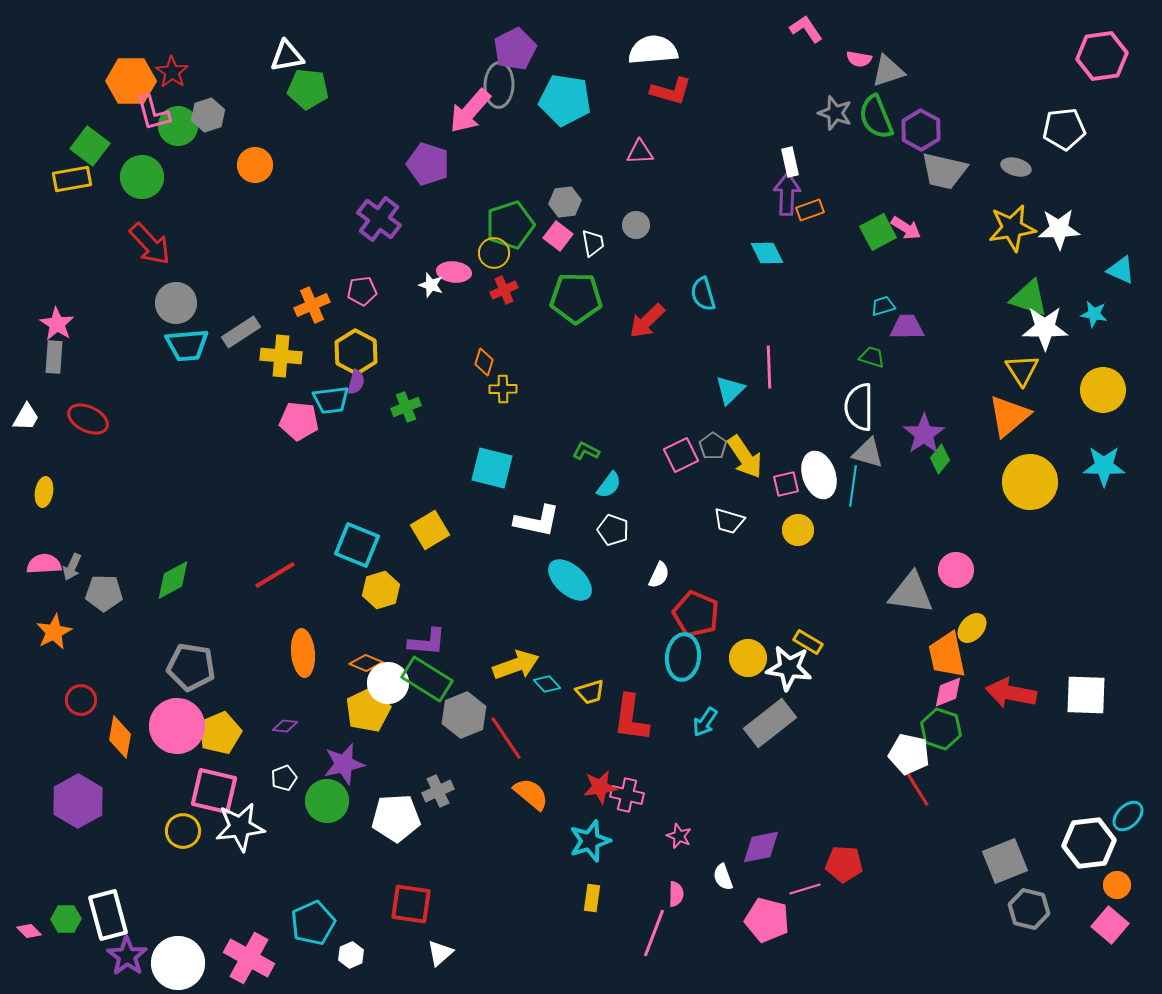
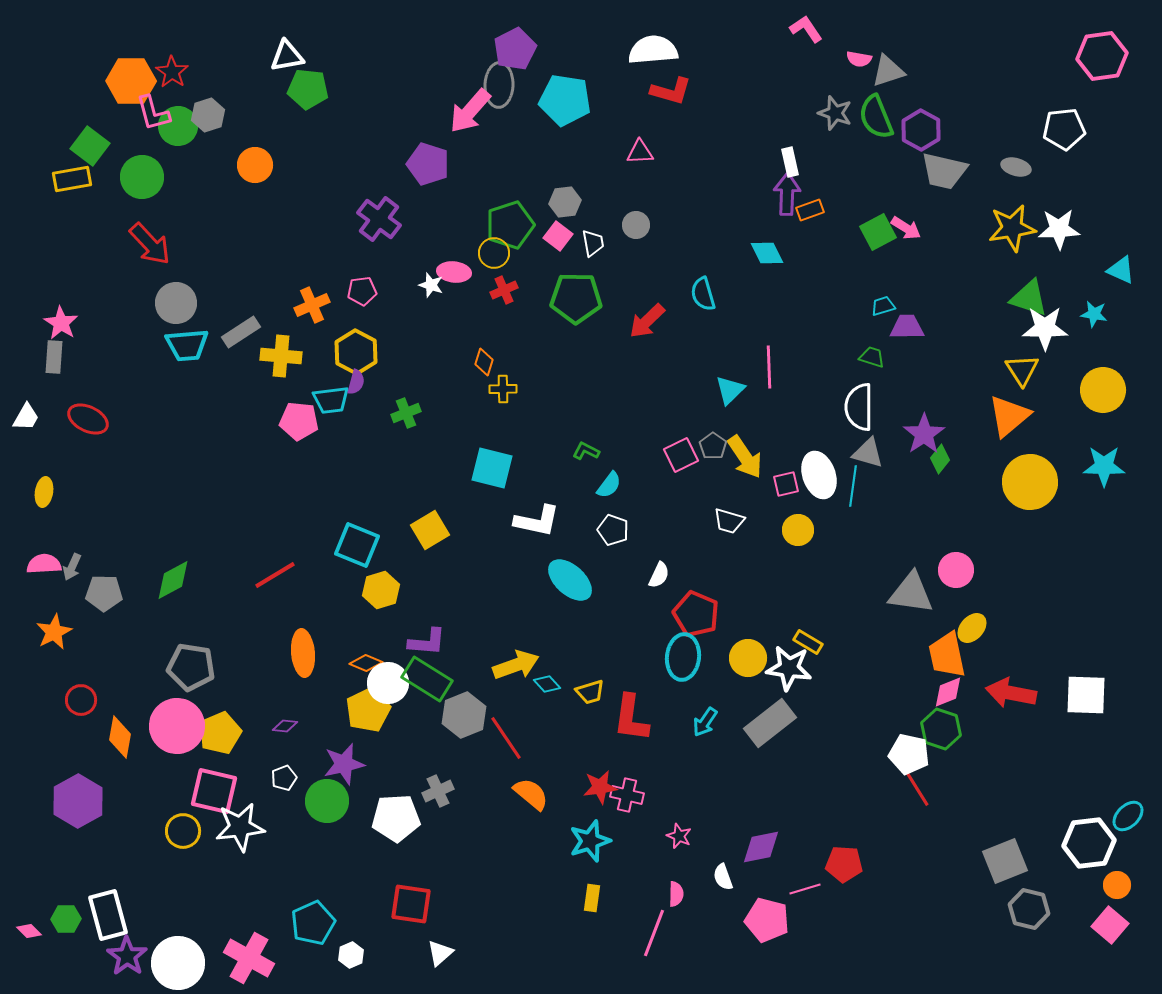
pink star at (57, 324): moved 4 px right, 1 px up
green cross at (406, 407): moved 6 px down
